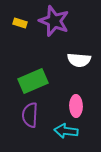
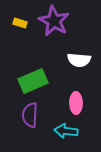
purple star: rotated 8 degrees clockwise
pink ellipse: moved 3 px up
